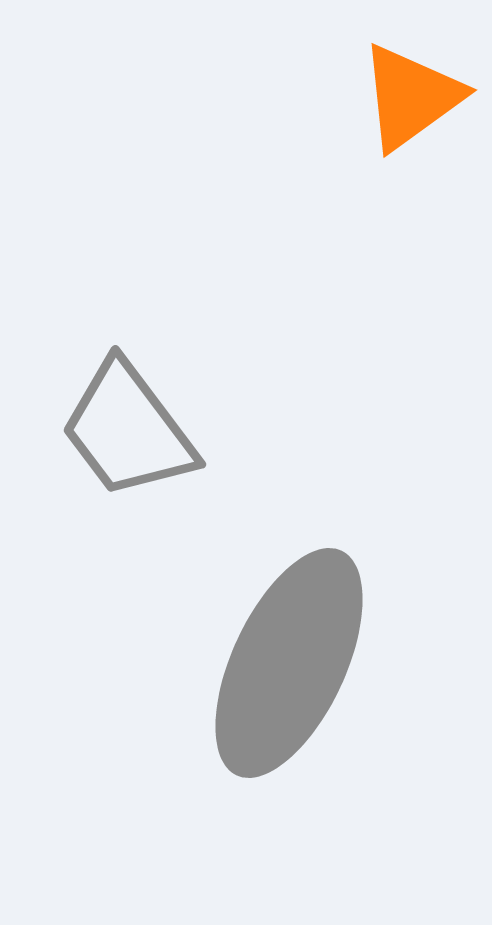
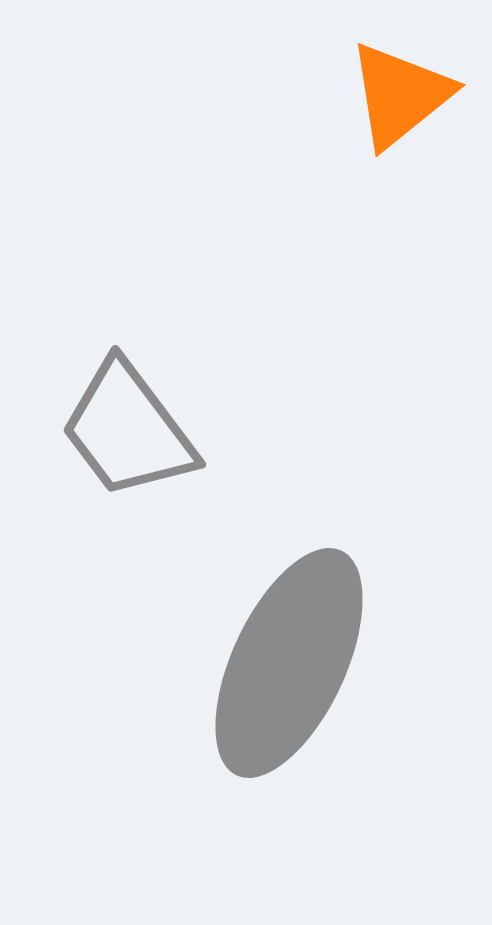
orange triangle: moved 11 px left, 2 px up; rotated 3 degrees counterclockwise
